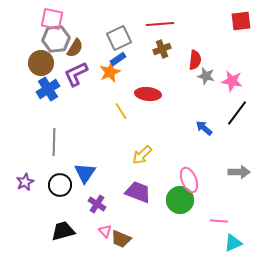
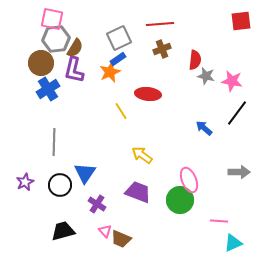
purple L-shape: moved 2 px left, 4 px up; rotated 52 degrees counterclockwise
yellow arrow: rotated 80 degrees clockwise
